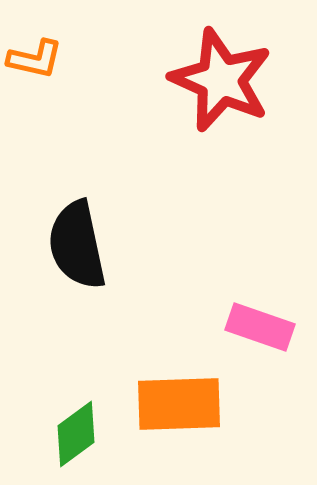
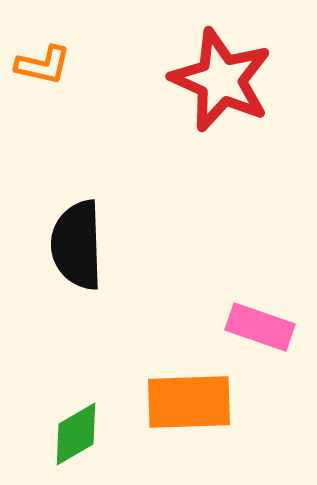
orange L-shape: moved 8 px right, 6 px down
black semicircle: rotated 10 degrees clockwise
orange rectangle: moved 10 px right, 2 px up
green diamond: rotated 6 degrees clockwise
